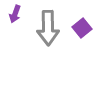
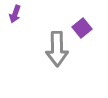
gray arrow: moved 9 px right, 21 px down
